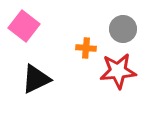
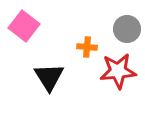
gray circle: moved 4 px right
orange cross: moved 1 px right, 1 px up
black triangle: moved 13 px right, 2 px up; rotated 36 degrees counterclockwise
